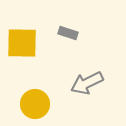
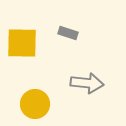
gray arrow: rotated 148 degrees counterclockwise
